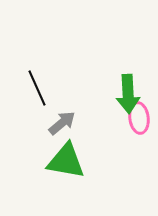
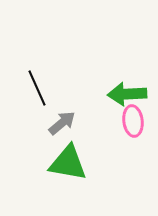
green arrow: moved 1 px left; rotated 90 degrees clockwise
pink ellipse: moved 6 px left, 3 px down
green triangle: moved 2 px right, 2 px down
